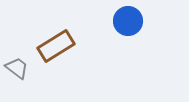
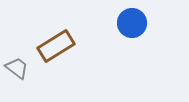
blue circle: moved 4 px right, 2 px down
